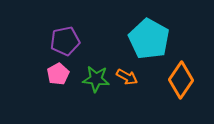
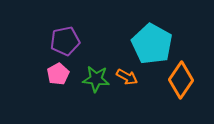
cyan pentagon: moved 3 px right, 5 px down
